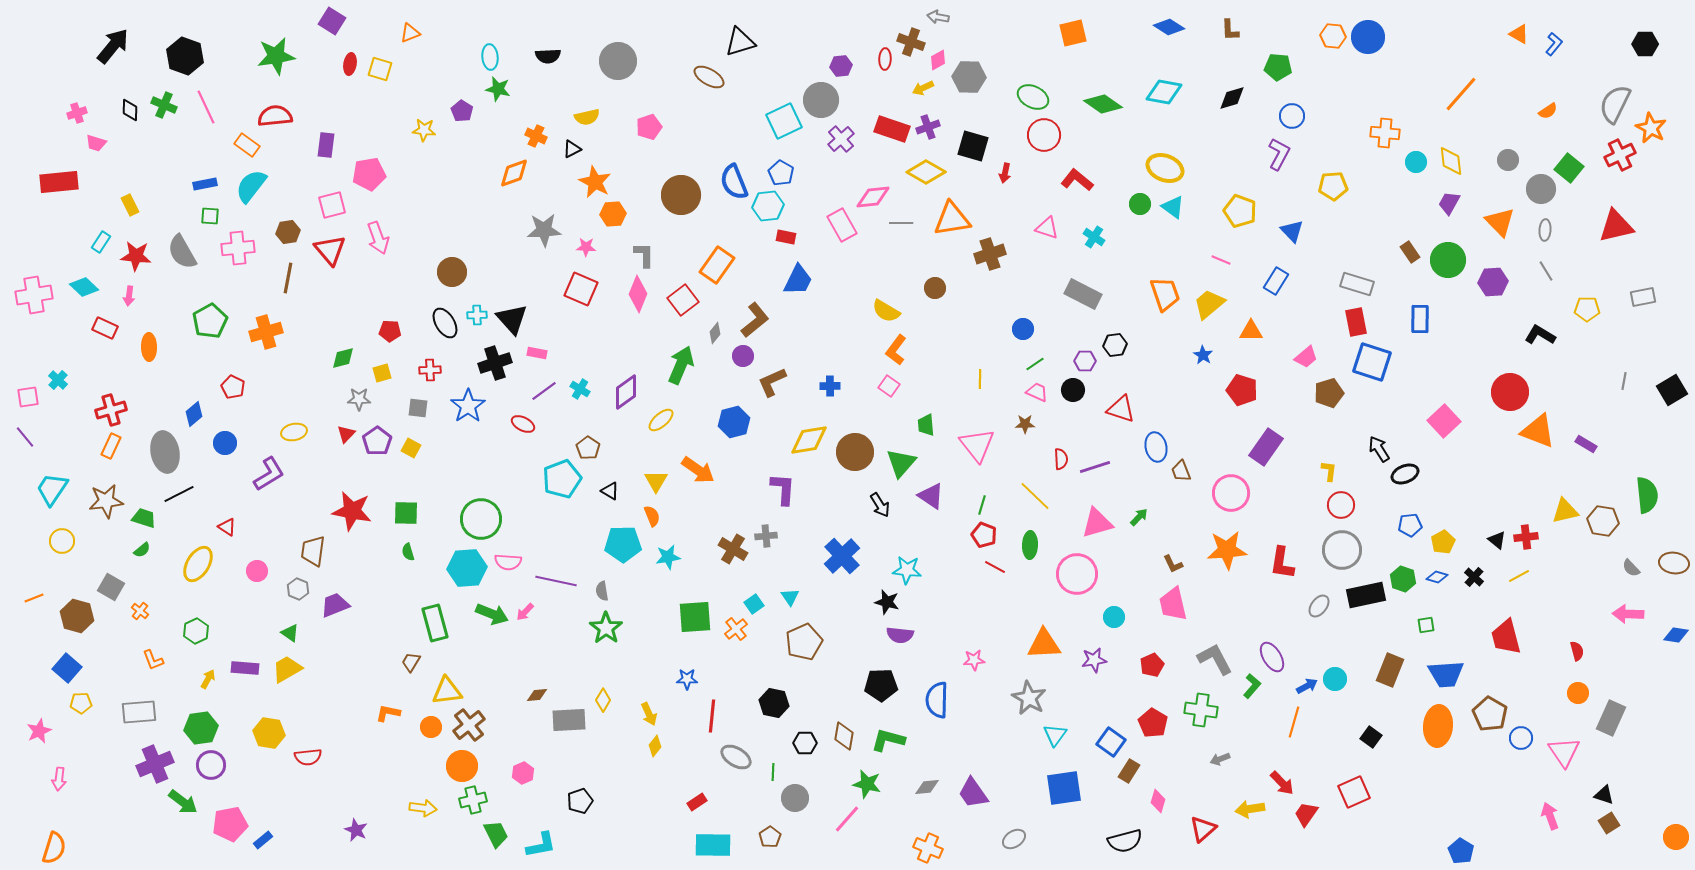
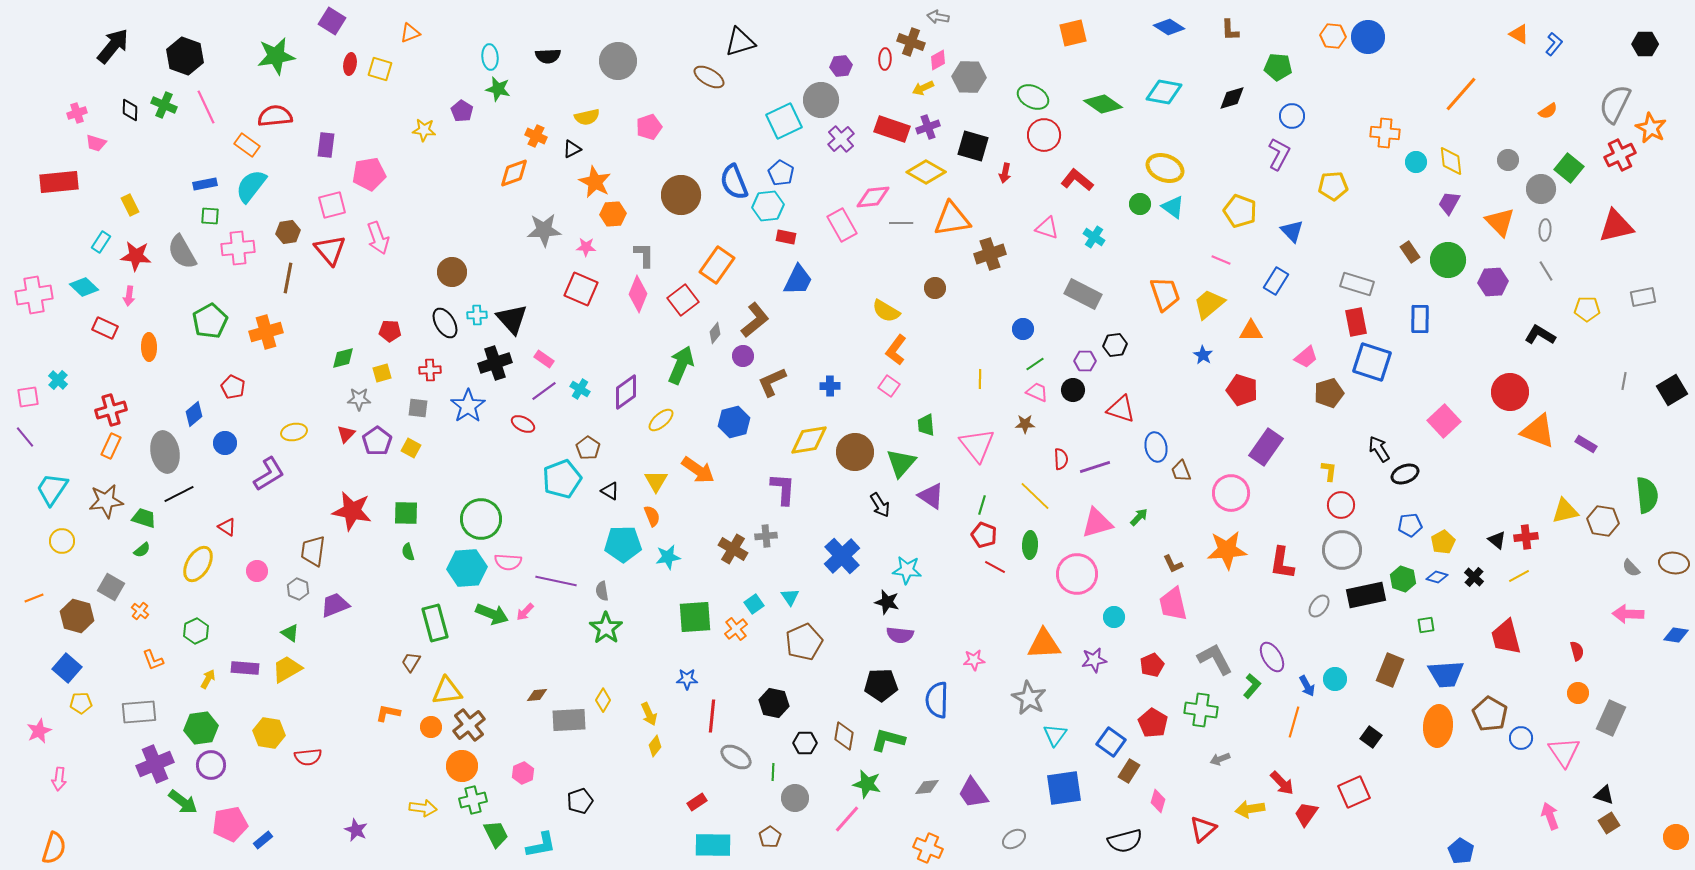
pink rectangle at (537, 353): moved 7 px right, 6 px down; rotated 24 degrees clockwise
blue arrow at (1307, 686): rotated 90 degrees clockwise
